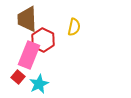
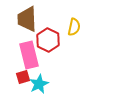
red hexagon: moved 5 px right
pink rectangle: rotated 36 degrees counterclockwise
red square: moved 5 px right; rotated 32 degrees clockwise
